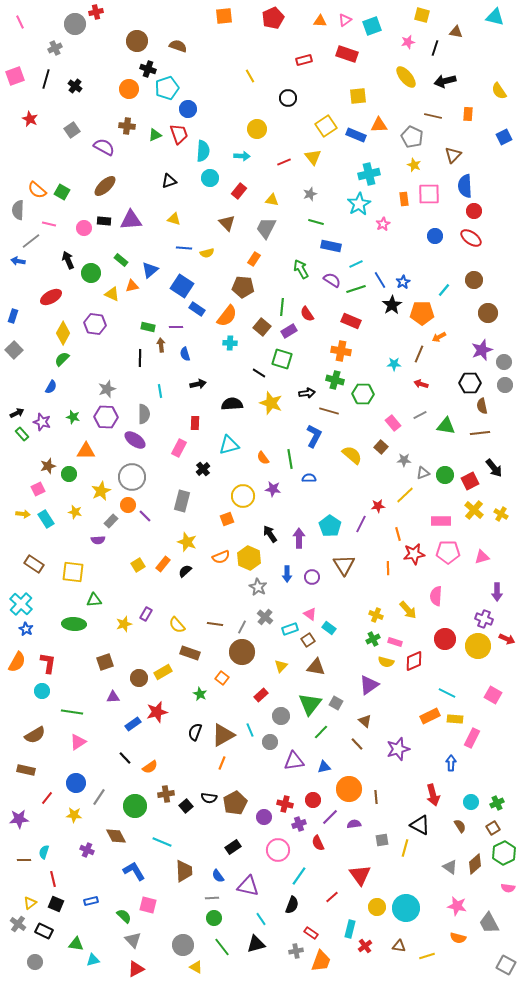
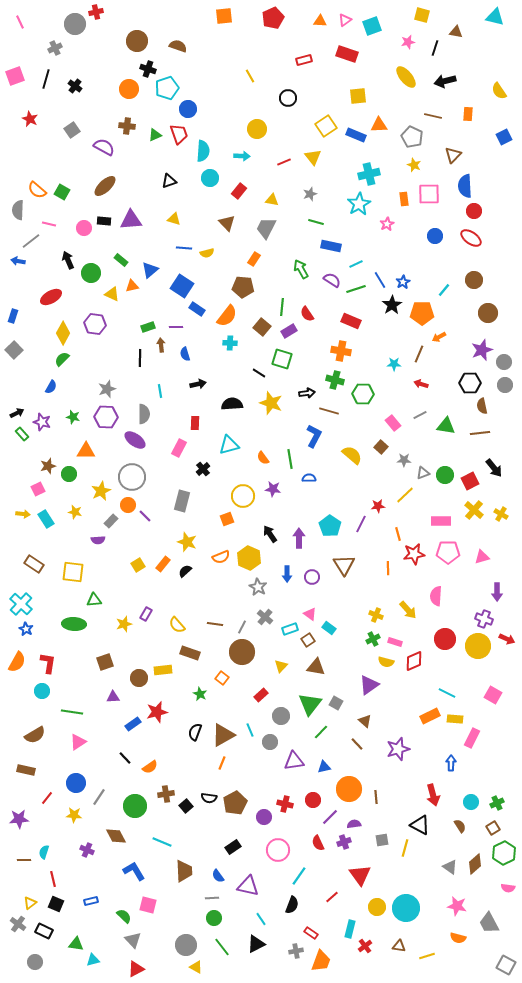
pink star at (383, 224): moved 4 px right
green rectangle at (148, 327): rotated 32 degrees counterclockwise
yellow rectangle at (163, 672): moved 2 px up; rotated 24 degrees clockwise
purple cross at (299, 824): moved 45 px right, 18 px down
black triangle at (256, 944): rotated 12 degrees counterclockwise
gray circle at (183, 945): moved 3 px right
